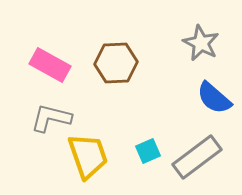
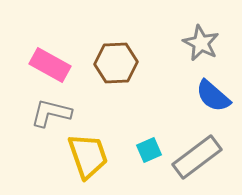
blue semicircle: moved 1 px left, 2 px up
gray L-shape: moved 5 px up
cyan square: moved 1 px right, 1 px up
